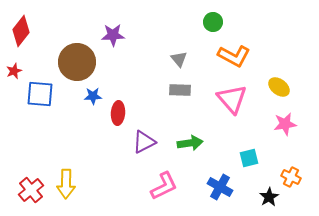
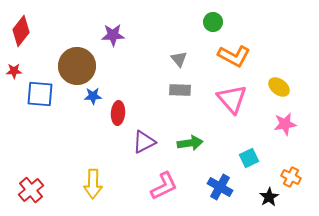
brown circle: moved 4 px down
red star: rotated 21 degrees clockwise
cyan square: rotated 12 degrees counterclockwise
yellow arrow: moved 27 px right
